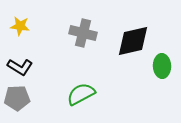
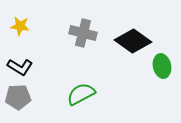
black diamond: rotated 48 degrees clockwise
green ellipse: rotated 10 degrees counterclockwise
gray pentagon: moved 1 px right, 1 px up
